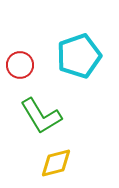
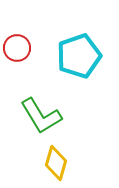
red circle: moved 3 px left, 17 px up
yellow diamond: rotated 60 degrees counterclockwise
